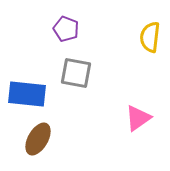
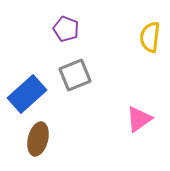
gray square: moved 1 px left, 2 px down; rotated 32 degrees counterclockwise
blue rectangle: rotated 48 degrees counterclockwise
pink triangle: moved 1 px right, 1 px down
brown ellipse: rotated 16 degrees counterclockwise
